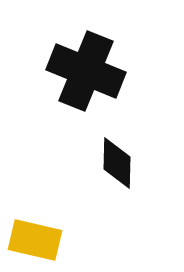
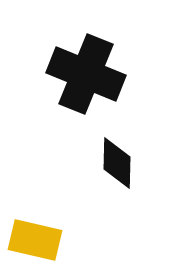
black cross: moved 3 px down
